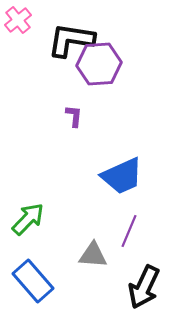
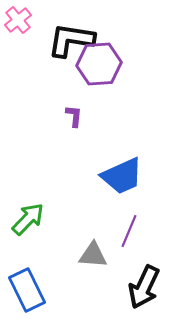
blue rectangle: moved 6 px left, 9 px down; rotated 15 degrees clockwise
